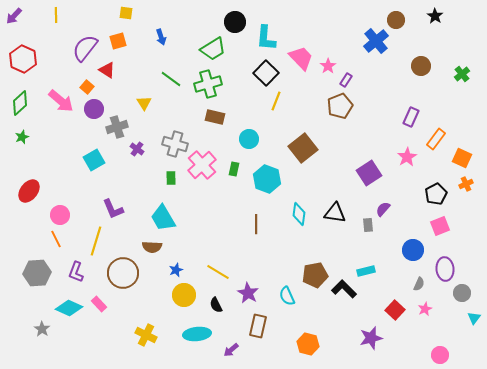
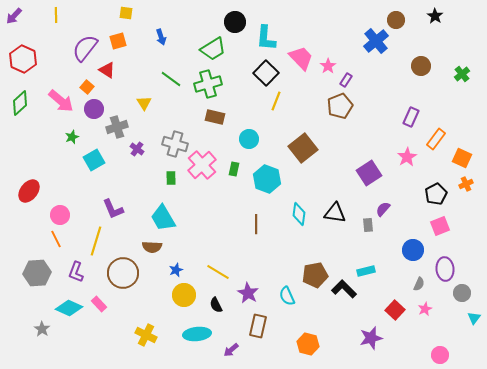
green star at (22, 137): moved 50 px right
